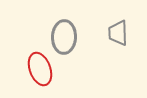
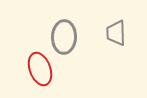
gray trapezoid: moved 2 px left
